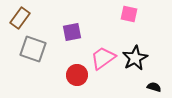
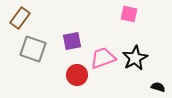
purple square: moved 9 px down
pink trapezoid: rotated 16 degrees clockwise
black semicircle: moved 4 px right
